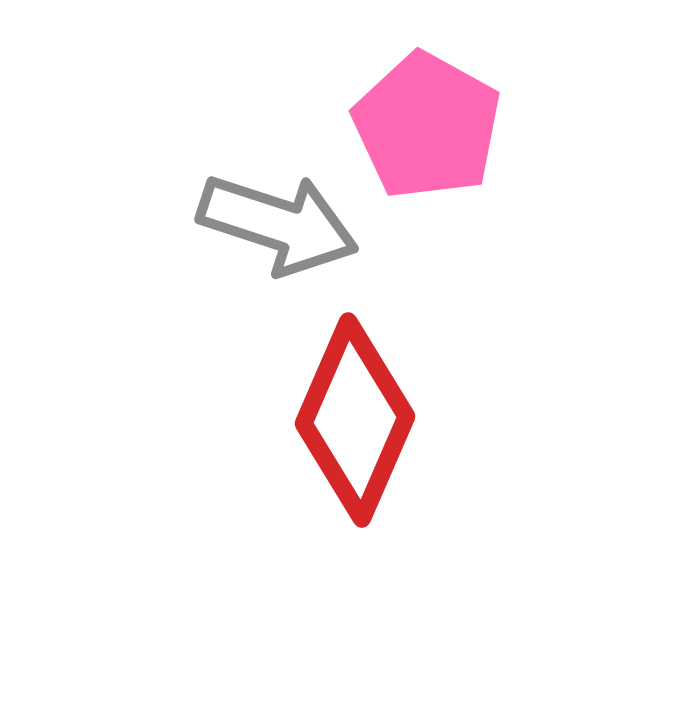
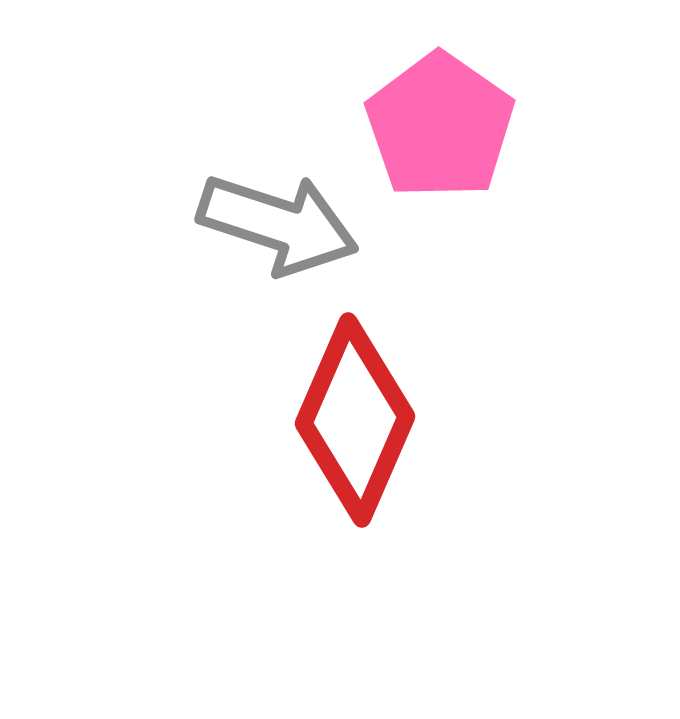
pink pentagon: moved 13 px right; rotated 6 degrees clockwise
